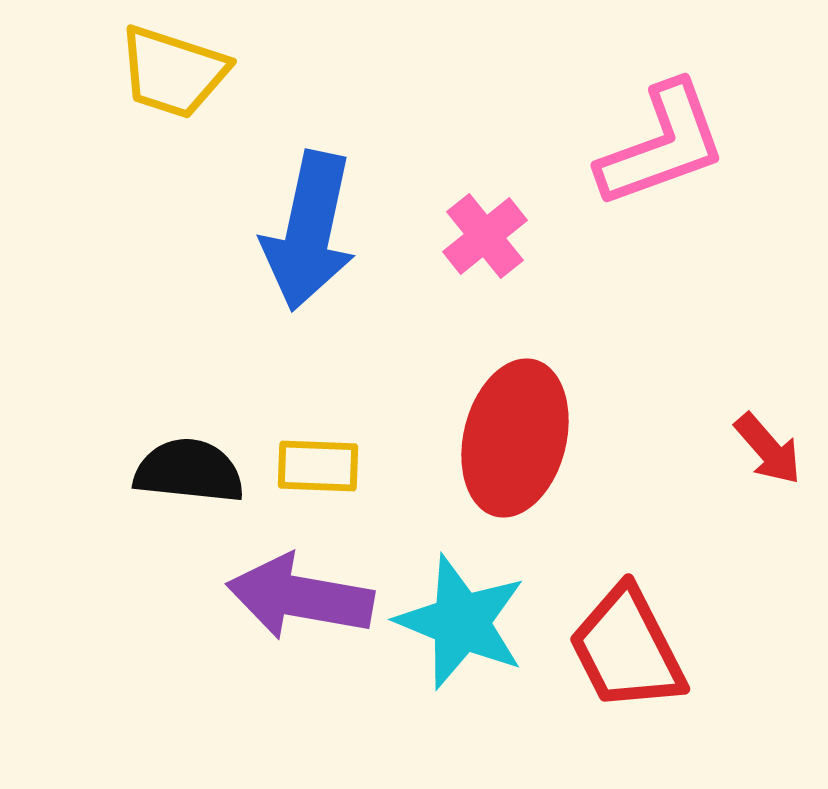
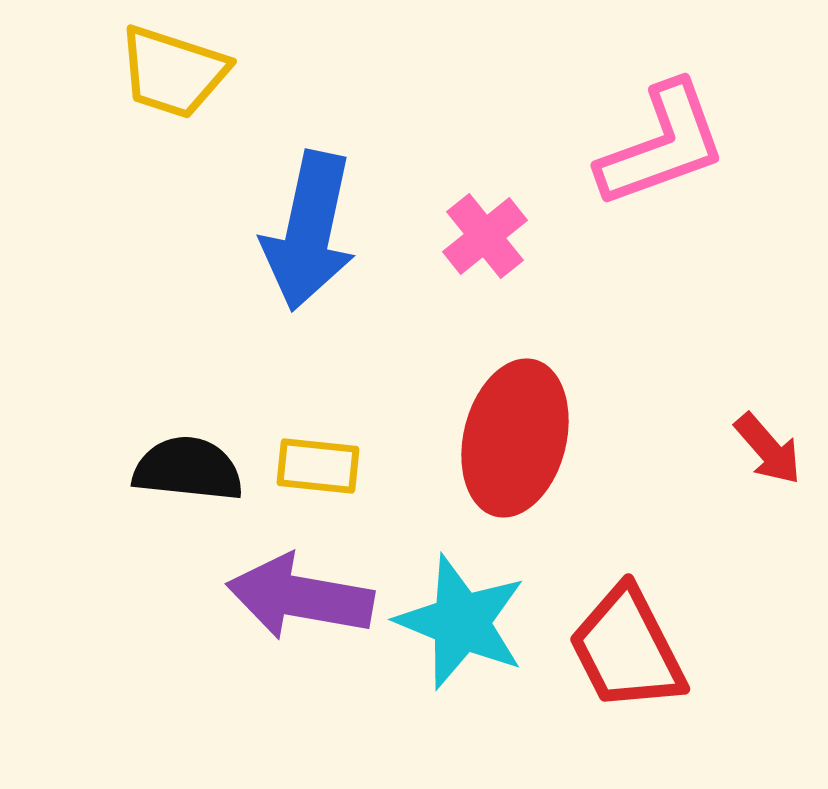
yellow rectangle: rotated 4 degrees clockwise
black semicircle: moved 1 px left, 2 px up
